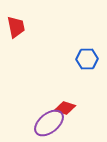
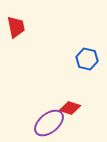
blue hexagon: rotated 15 degrees clockwise
red diamond: moved 5 px right
